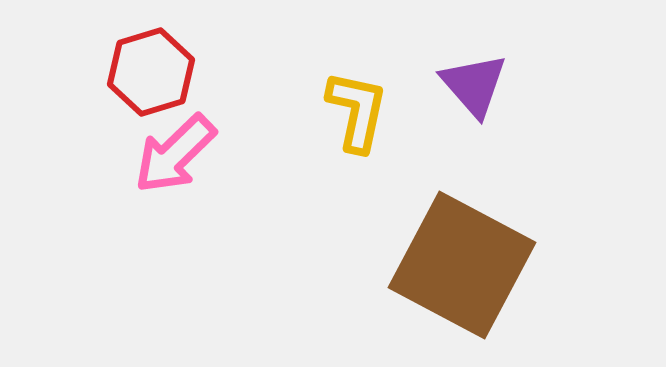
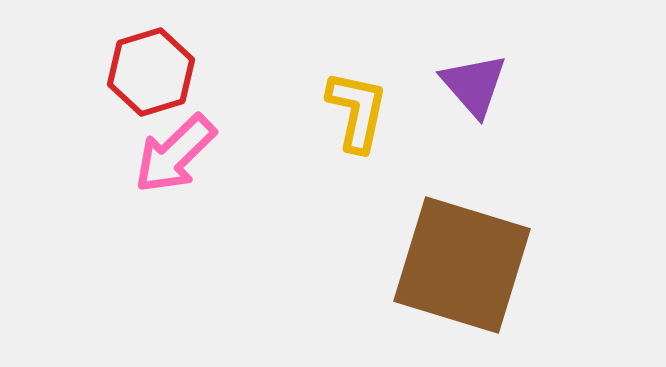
brown square: rotated 11 degrees counterclockwise
